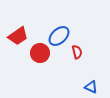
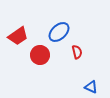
blue ellipse: moved 4 px up
red circle: moved 2 px down
